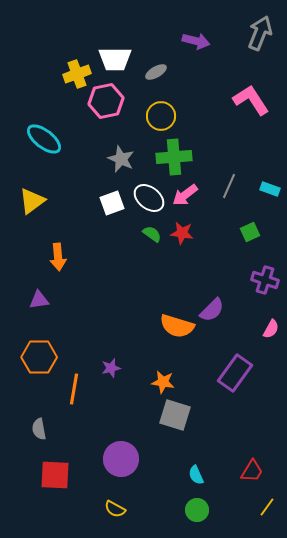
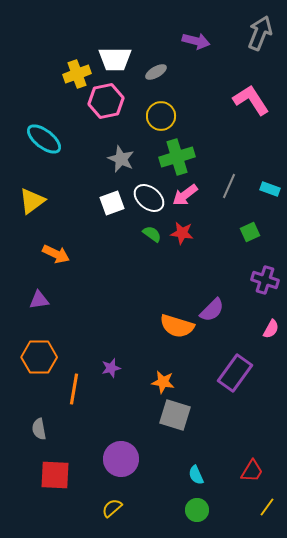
green cross: moved 3 px right; rotated 12 degrees counterclockwise
orange arrow: moved 2 px left, 3 px up; rotated 60 degrees counterclockwise
yellow semicircle: moved 3 px left, 1 px up; rotated 110 degrees clockwise
